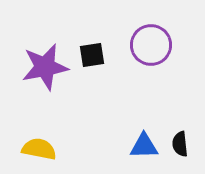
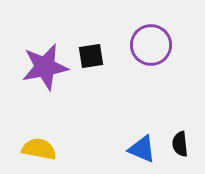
black square: moved 1 px left, 1 px down
blue triangle: moved 2 px left, 3 px down; rotated 24 degrees clockwise
